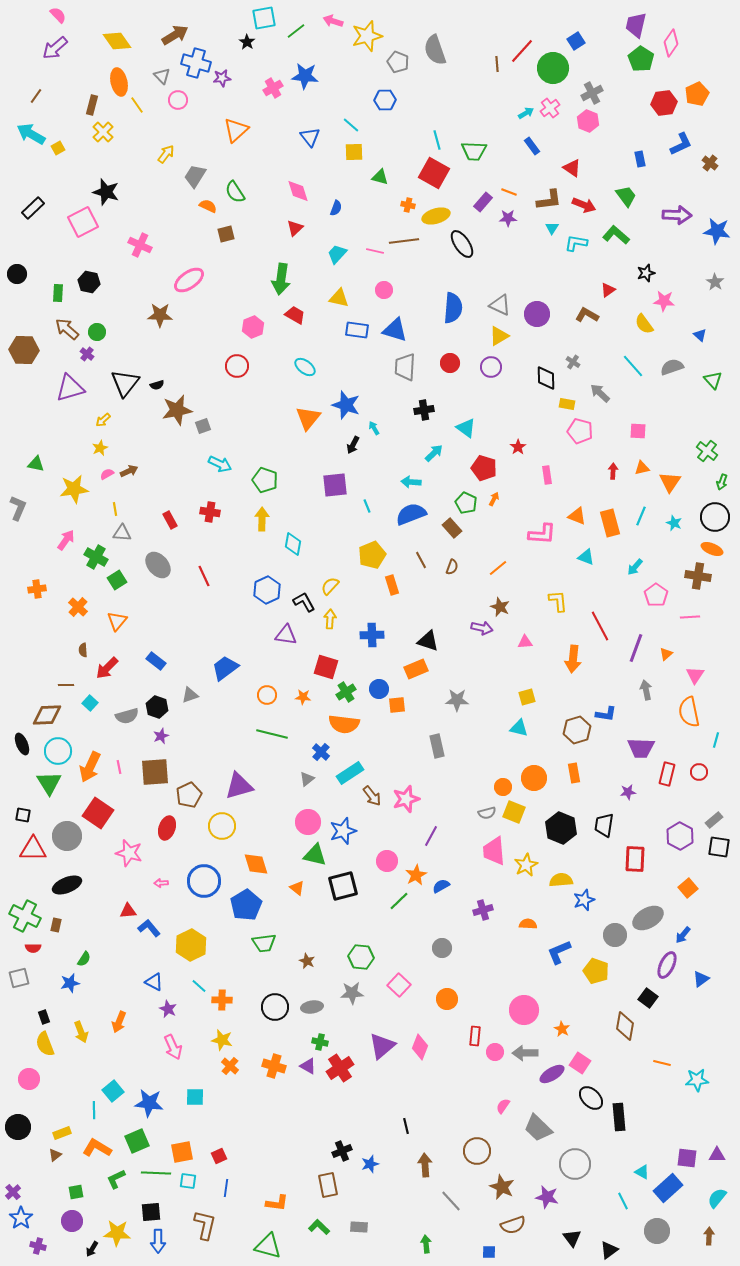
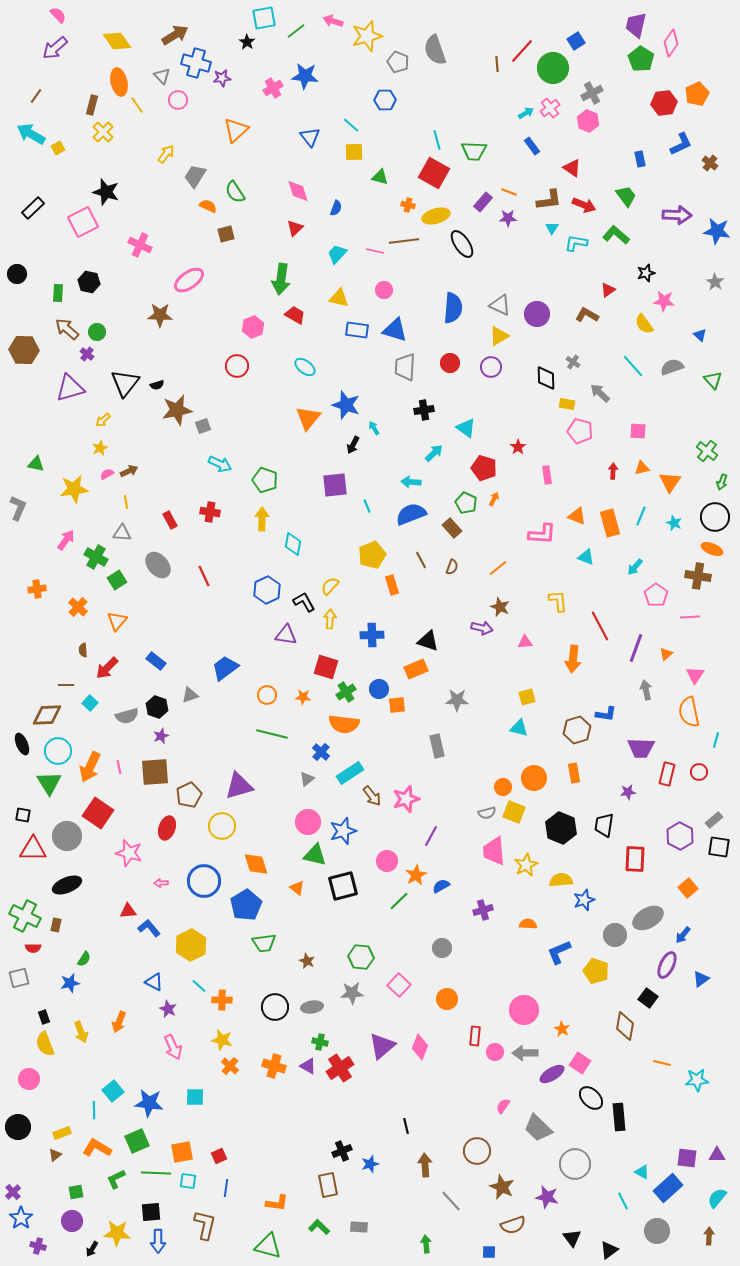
yellow line at (115, 509): moved 11 px right, 7 px up
